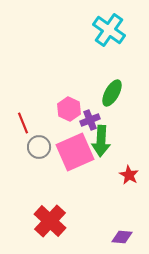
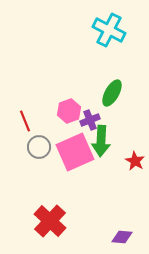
cyan cross: rotated 8 degrees counterclockwise
pink hexagon: moved 2 px down; rotated 15 degrees clockwise
red line: moved 2 px right, 2 px up
red star: moved 6 px right, 14 px up
